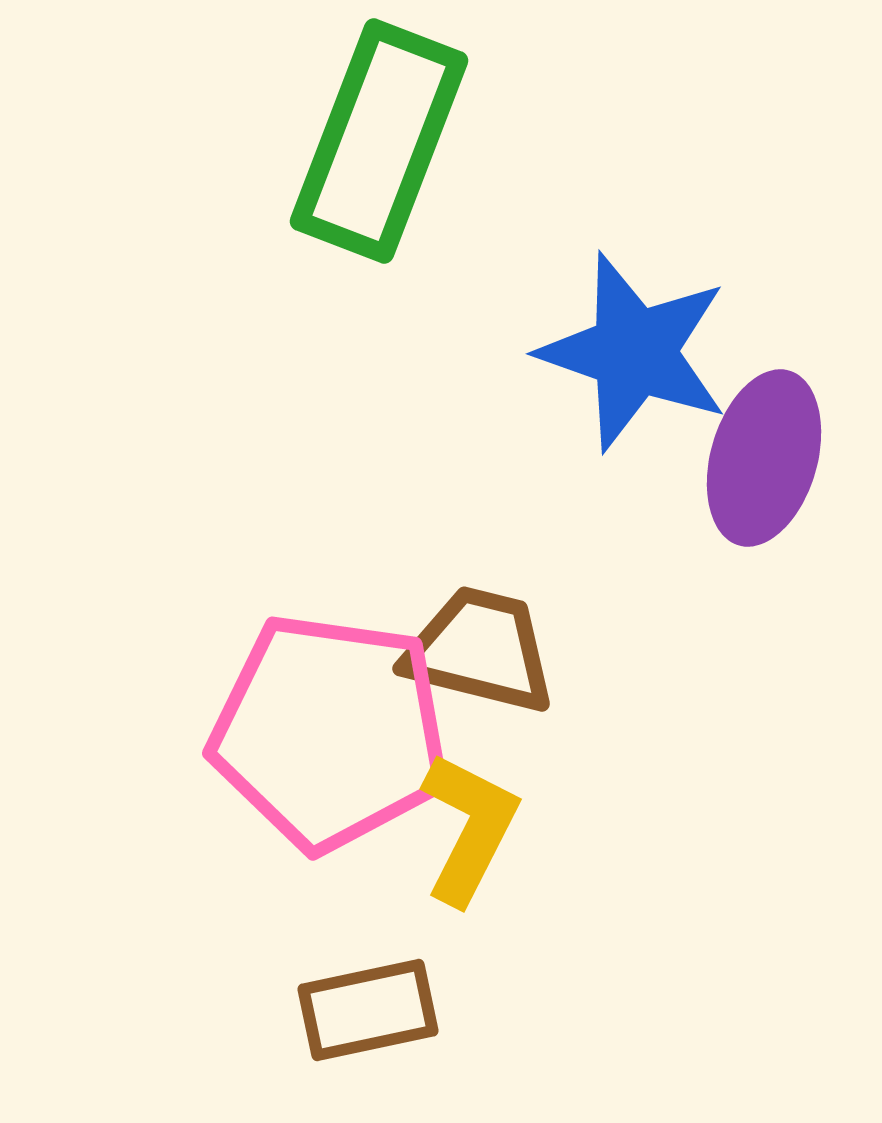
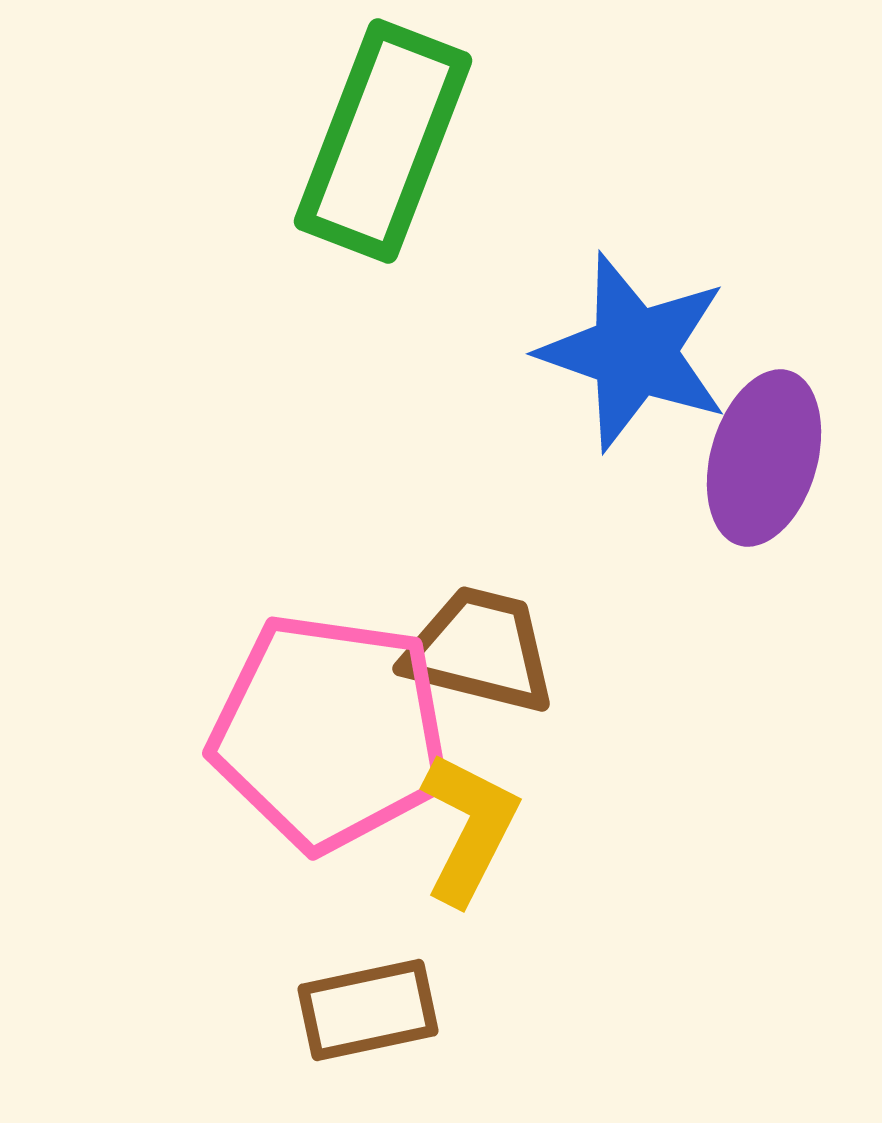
green rectangle: moved 4 px right
